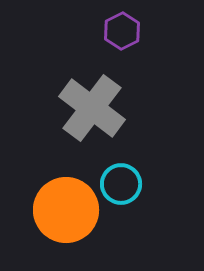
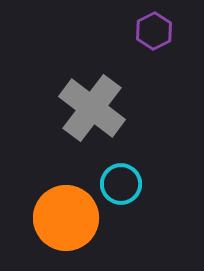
purple hexagon: moved 32 px right
orange circle: moved 8 px down
